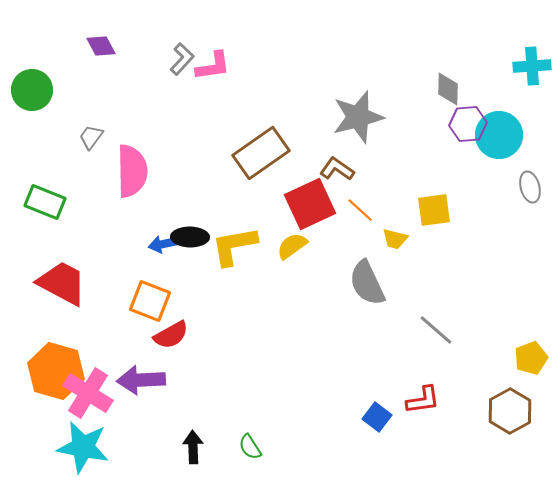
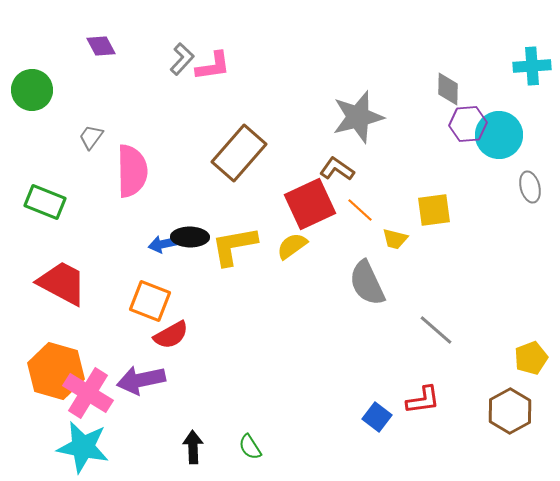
brown rectangle: moved 22 px left; rotated 14 degrees counterclockwise
purple arrow: rotated 9 degrees counterclockwise
